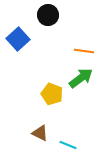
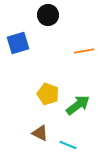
blue square: moved 4 px down; rotated 25 degrees clockwise
orange line: rotated 18 degrees counterclockwise
green arrow: moved 3 px left, 27 px down
yellow pentagon: moved 4 px left
